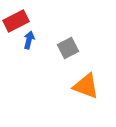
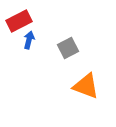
red rectangle: moved 3 px right
